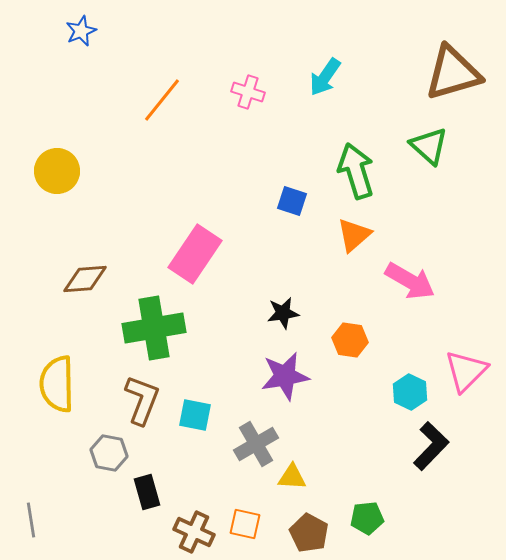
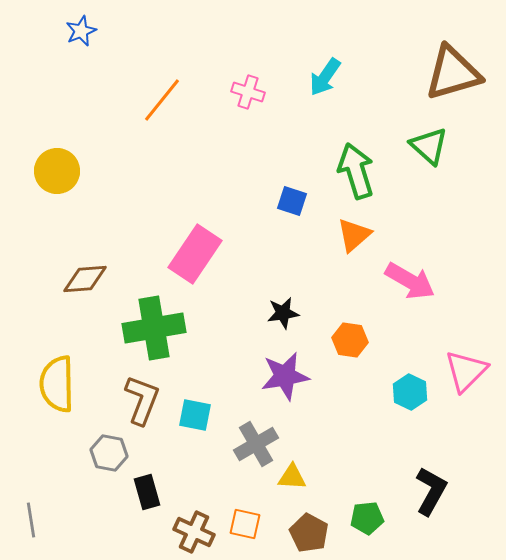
black L-shape: moved 45 px down; rotated 15 degrees counterclockwise
